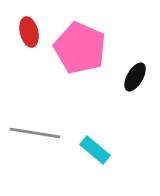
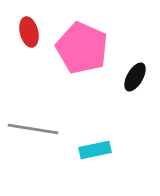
pink pentagon: moved 2 px right
gray line: moved 2 px left, 4 px up
cyan rectangle: rotated 52 degrees counterclockwise
